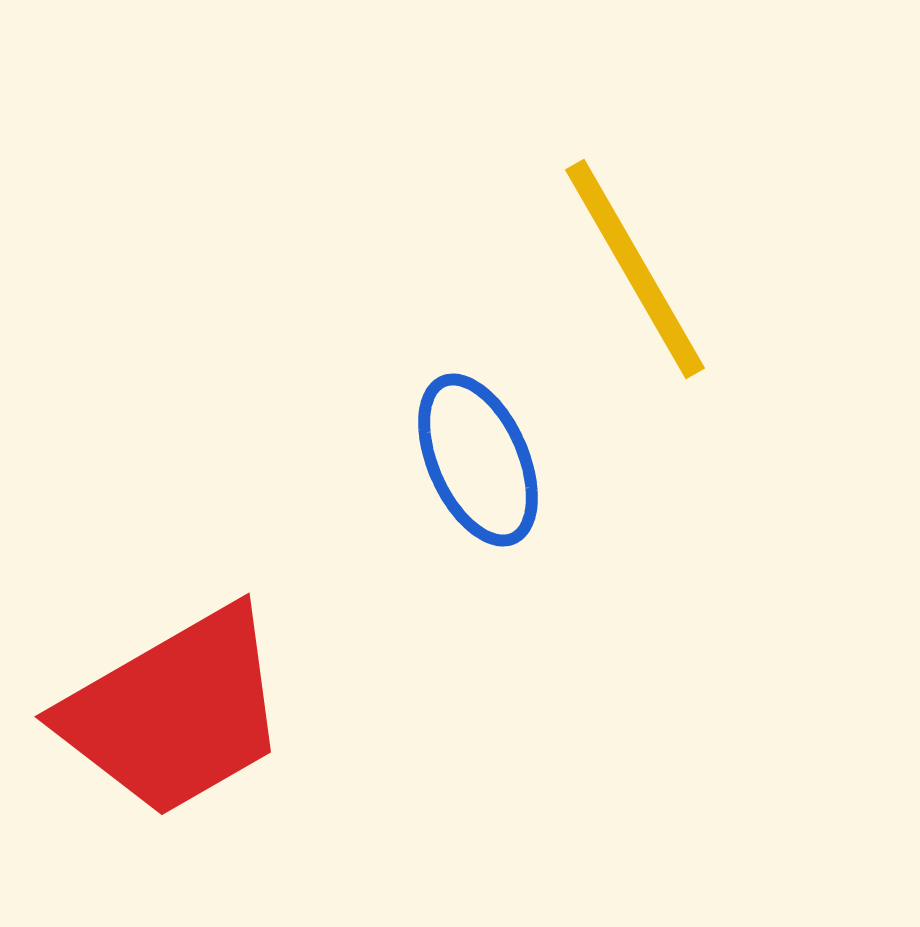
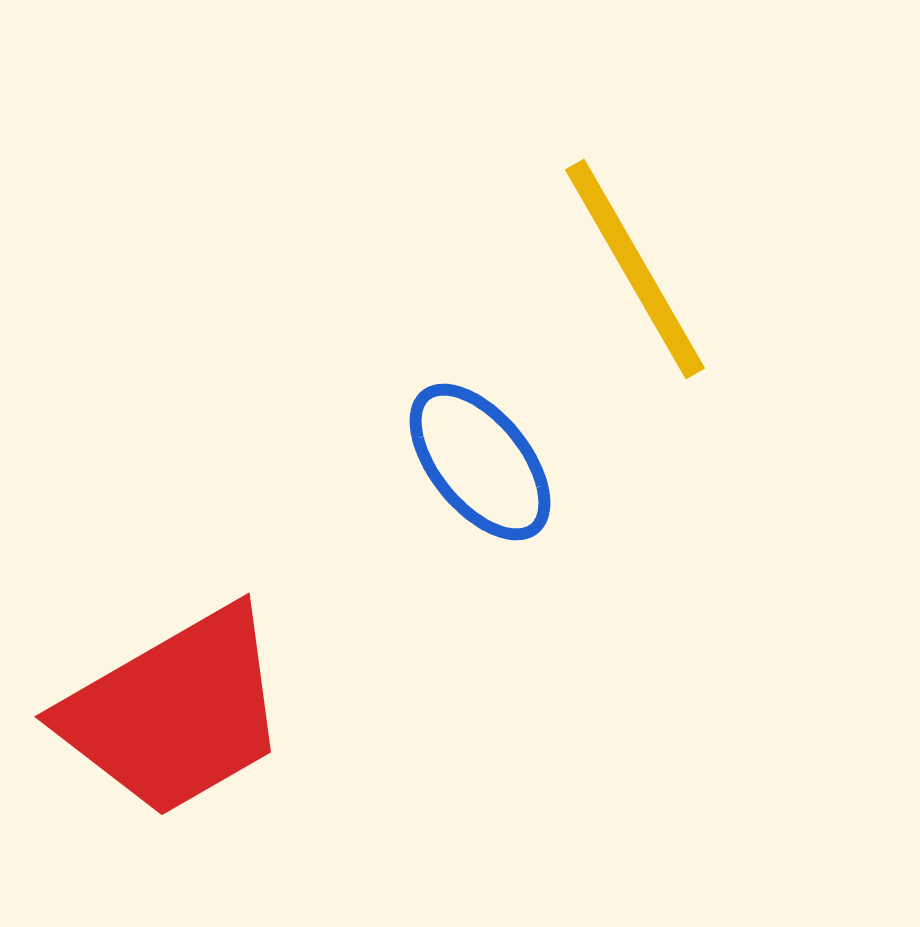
blue ellipse: moved 2 px right, 2 px down; rotated 15 degrees counterclockwise
